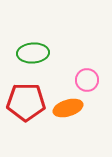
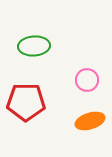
green ellipse: moved 1 px right, 7 px up
orange ellipse: moved 22 px right, 13 px down
